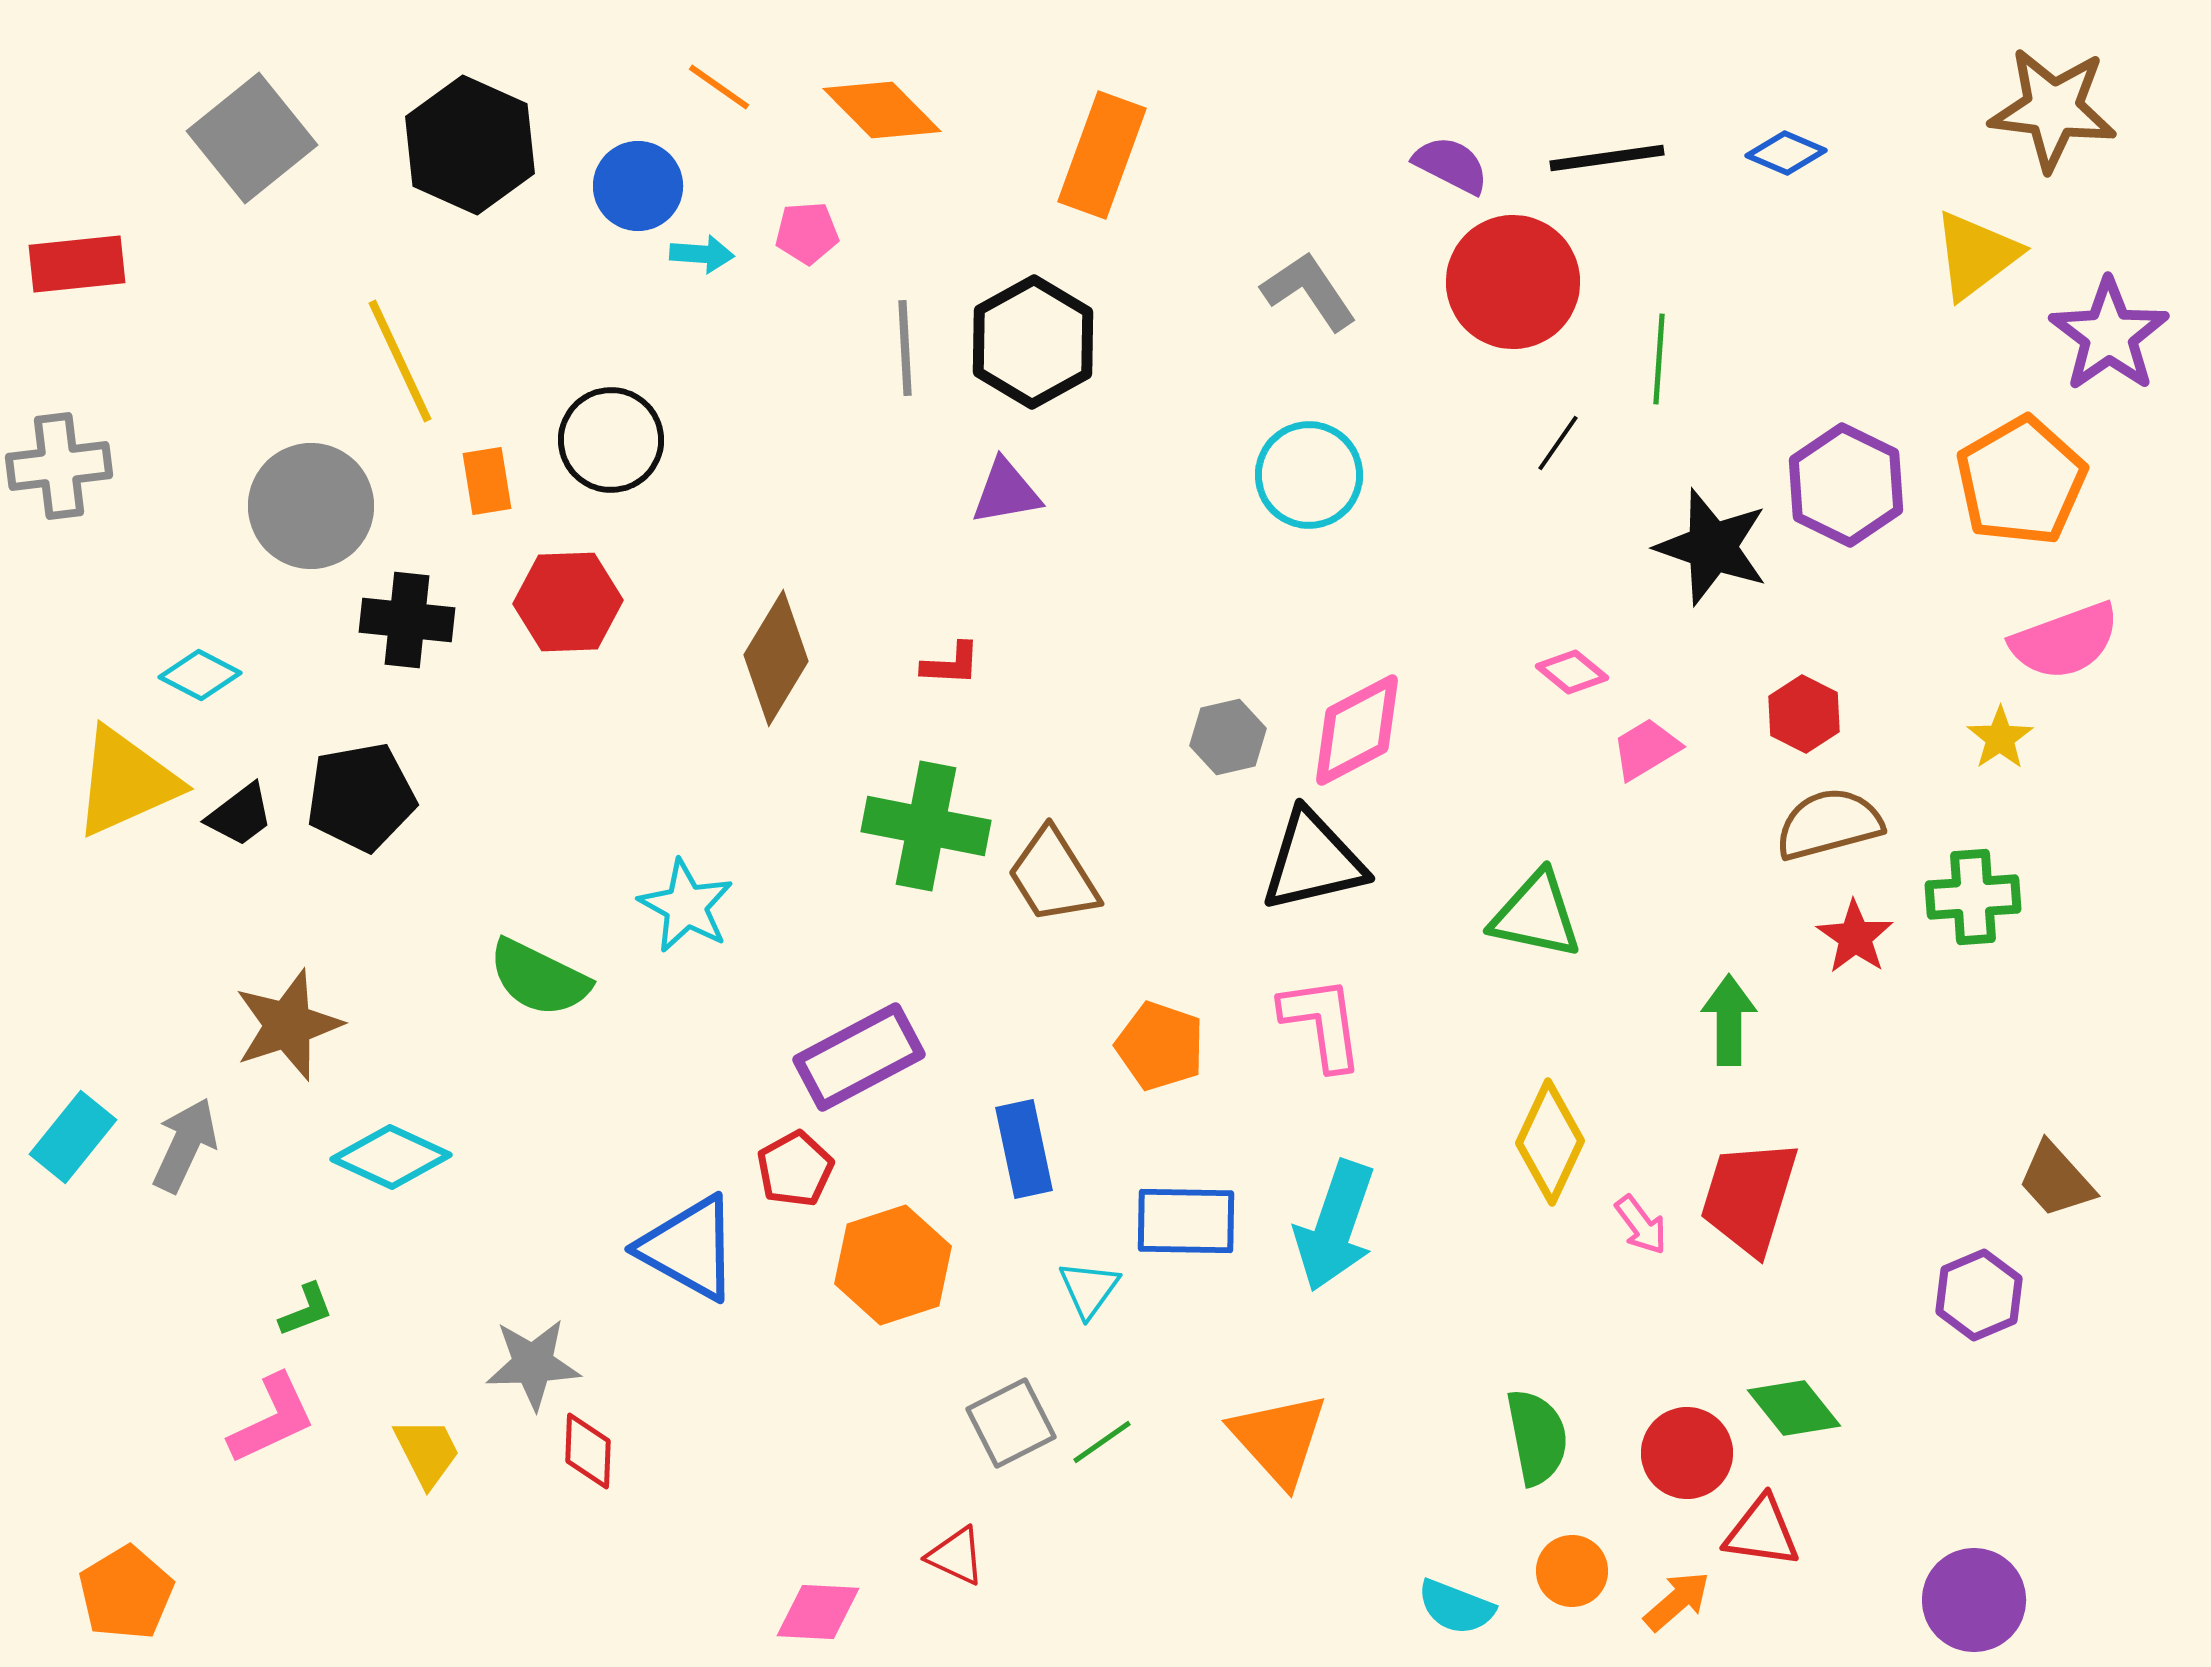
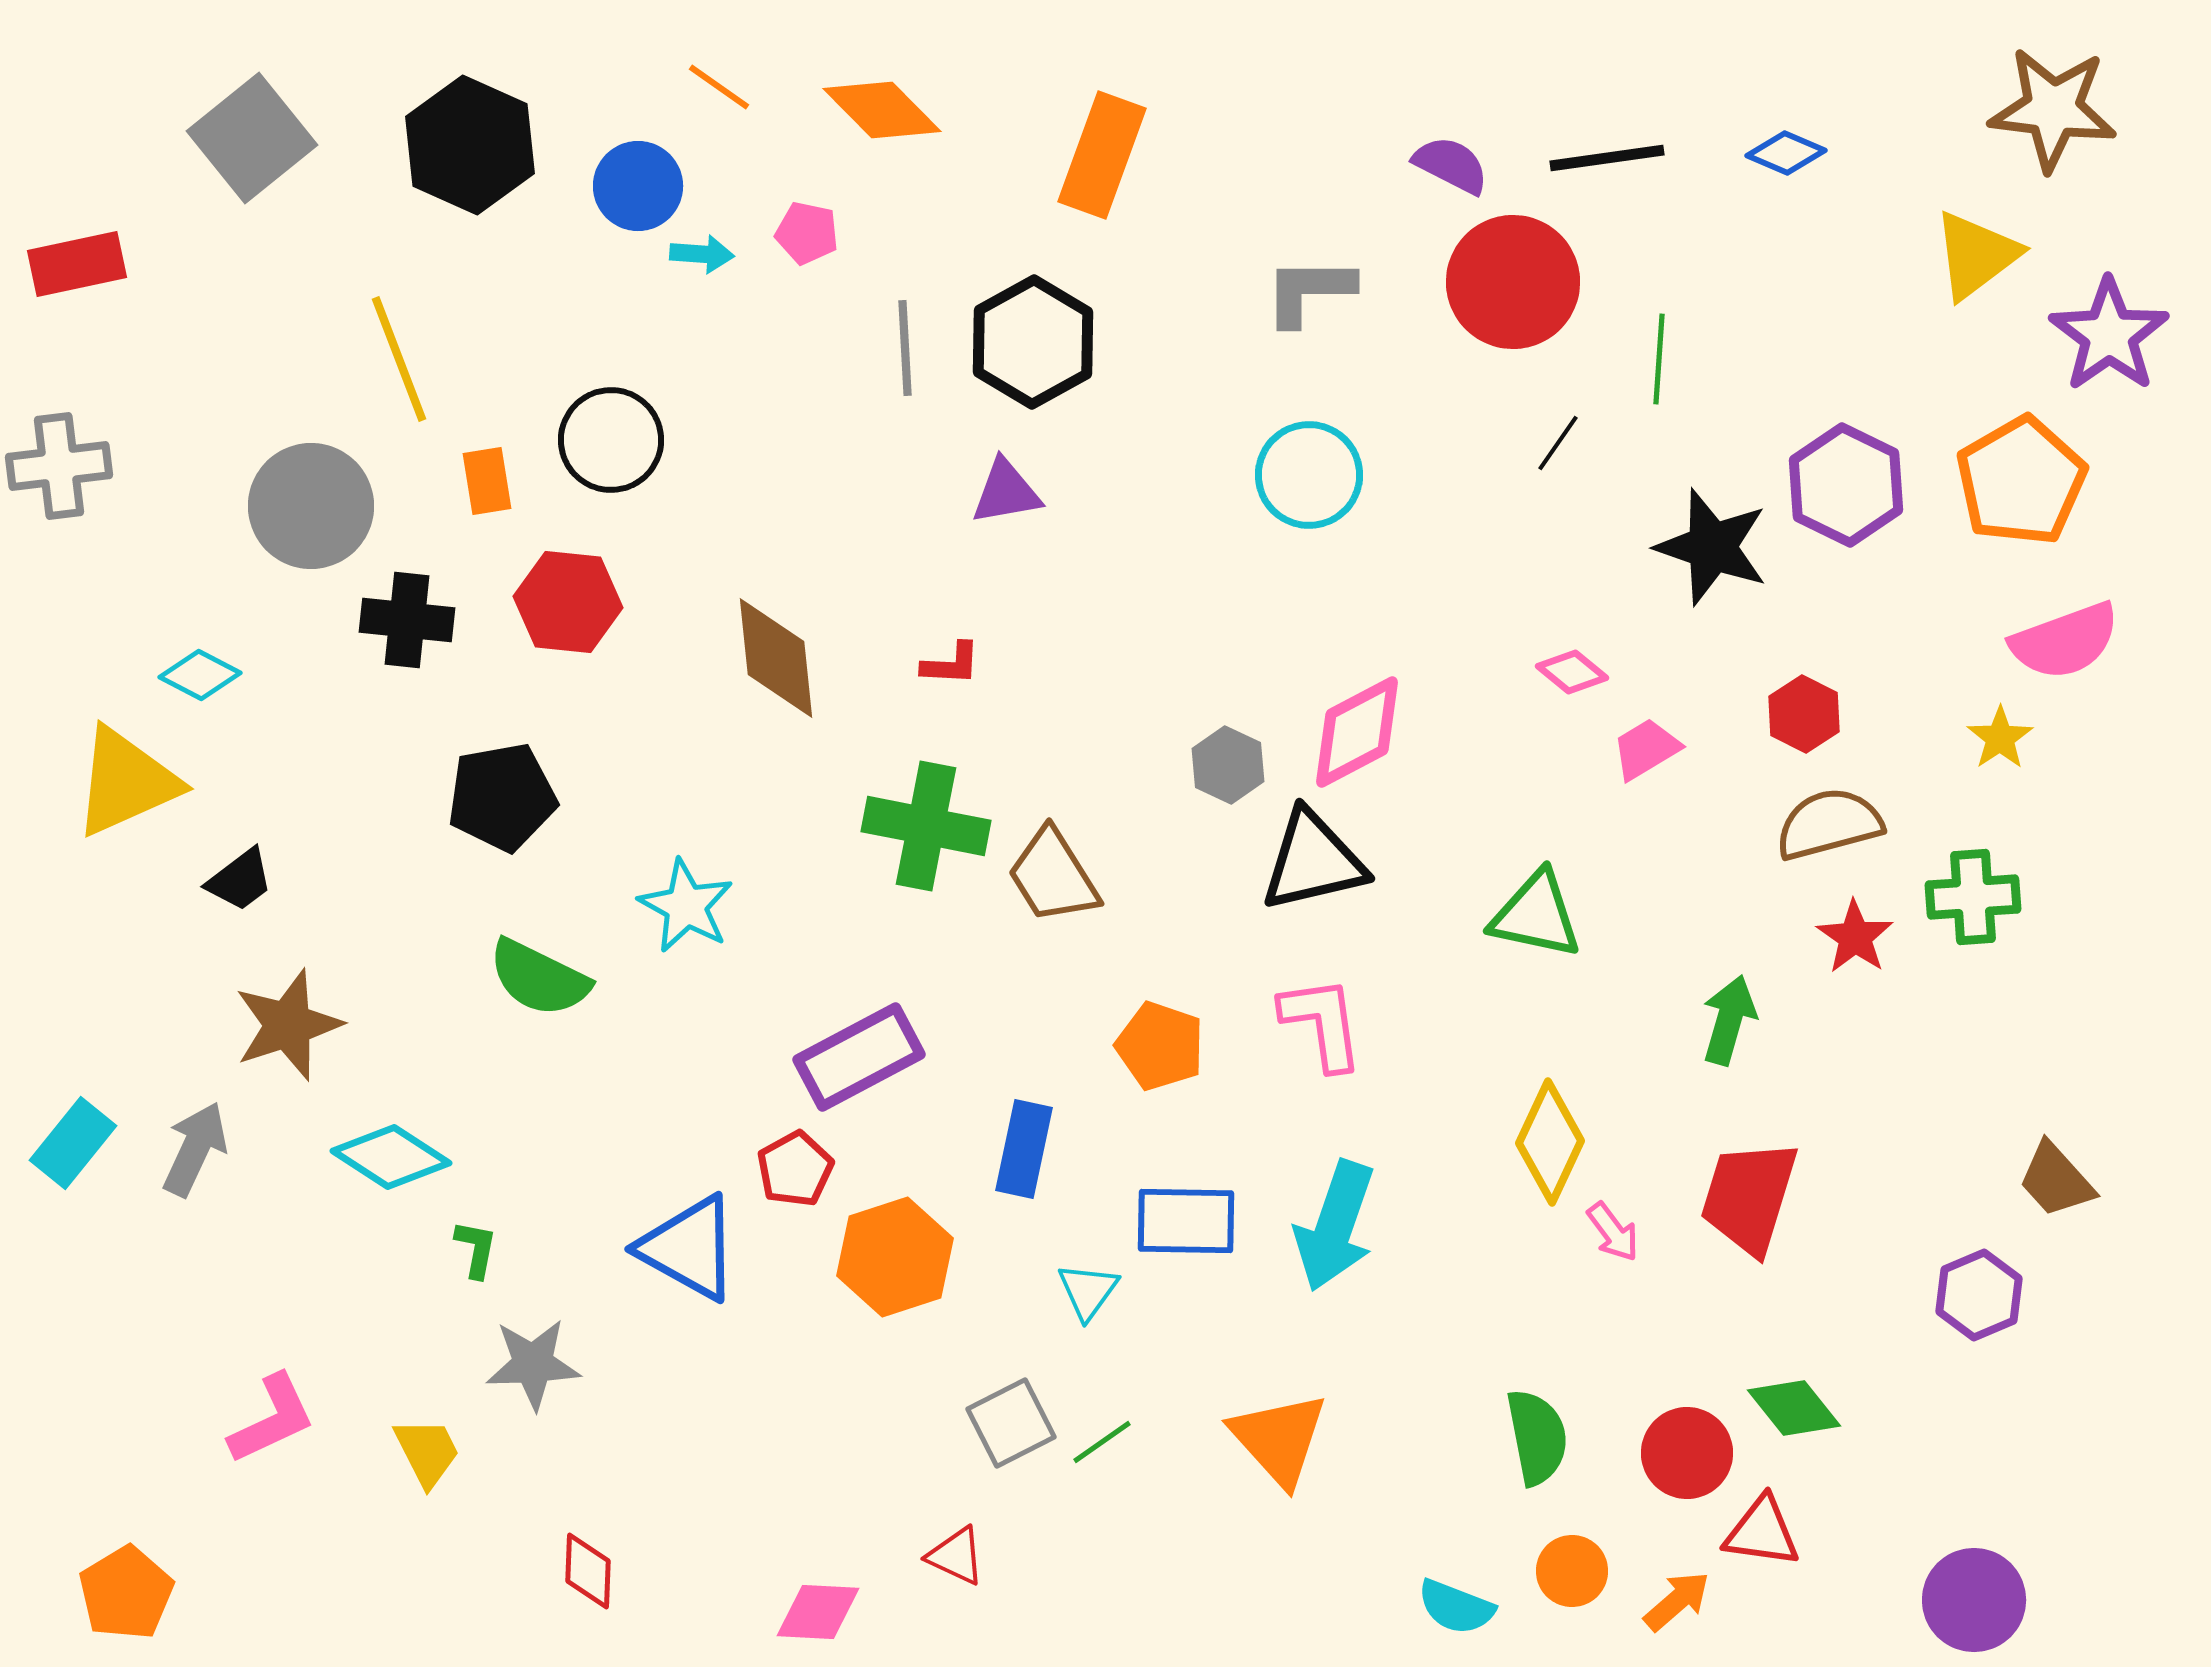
pink pentagon at (807, 233): rotated 16 degrees clockwise
red rectangle at (77, 264): rotated 6 degrees counterclockwise
gray L-shape at (1309, 291): rotated 56 degrees counterclockwise
yellow line at (400, 361): moved 1 px left, 2 px up; rotated 4 degrees clockwise
red hexagon at (568, 602): rotated 8 degrees clockwise
brown diamond at (776, 658): rotated 37 degrees counterclockwise
pink diamond at (1357, 730): moved 2 px down
gray hexagon at (1228, 737): moved 28 px down; rotated 22 degrees counterclockwise
black pentagon at (361, 797): moved 141 px right
black trapezoid at (240, 815): moved 65 px down
green arrow at (1729, 1020): rotated 16 degrees clockwise
cyan rectangle at (73, 1137): moved 6 px down
gray arrow at (185, 1145): moved 10 px right, 4 px down
blue rectangle at (1024, 1149): rotated 24 degrees clockwise
cyan diamond at (391, 1157): rotated 8 degrees clockwise
pink arrow at (1641, 1225): moved 28 px left, 7 px down
orange hexagon at (893, 1265): moved 2 px right, 8 px up
cyan triangle at (1089, 1289): moved 1 px left, 2 px down
green L-shape at (306, 1310): moved 170 px right, 61 px up; rotated 58 degrees counterclockwise
red diamond at (588, 1451): moved 120 px down
